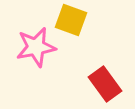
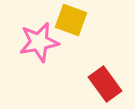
pink star: moved 3 px right, 5 px up
